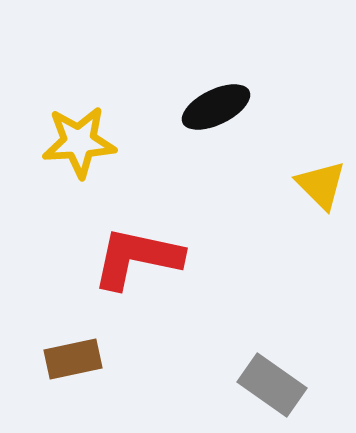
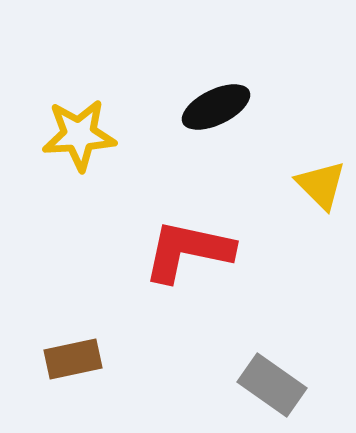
yellow star: moved 7 px up
red L-shape: moved 51 px right, 7 px up
